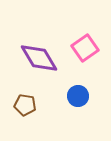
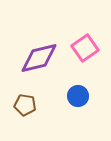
purple diamond: rotated 72 degrees counterclockwise
